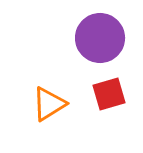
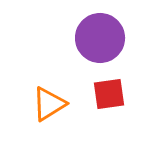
red square: rotated 8 degrees clockwise
